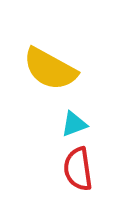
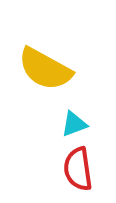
yellow semicircle: moved 5 px left
